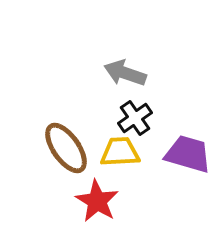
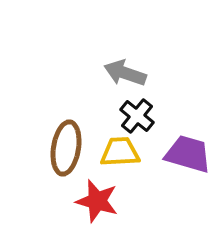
black cross: moved 2 px right, 2 px up; rotated 16 degrees counterclockwise
brown ellipse: rotated 44 degrees clockwise
red star: rotated 15 degrees counterclockwise
